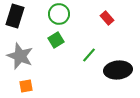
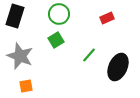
red rectangle: rotated 72 degrees counterclockwise
black ellipse: moved 3 px up; rotated 60 degrees counterclockwise
